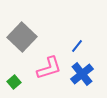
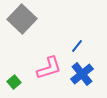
gray square: moved 18 px up
